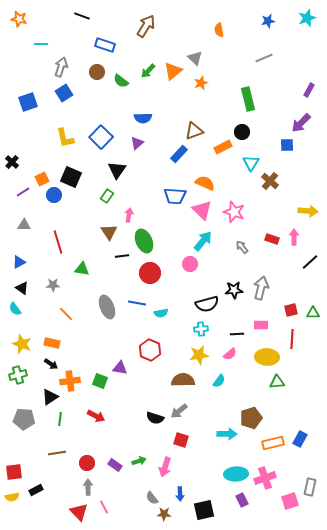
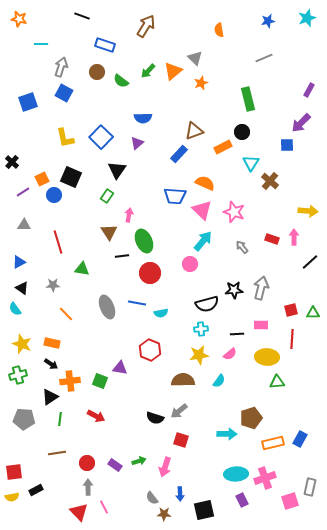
blue square at (64, 93): rotated 30 degrees counterclockwise
